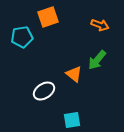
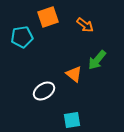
orange arrow: moved 15 px left; rotated 18 degrees clockwise
